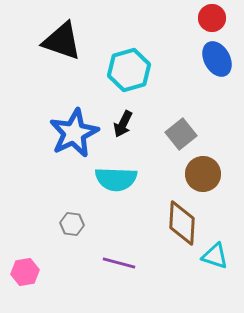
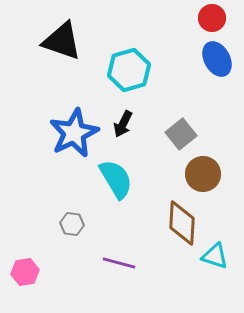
cyan semicircle: rotated 123 degrees counterclockwise
